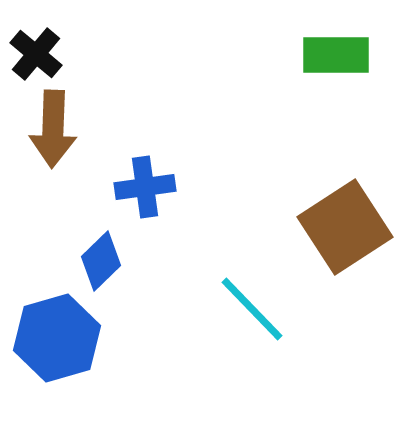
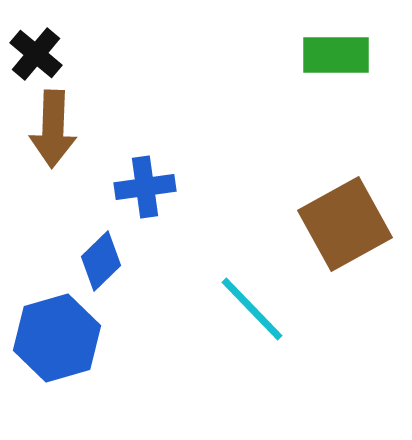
brown square: moved 3 px up; rotated 4 degrees clockwise
